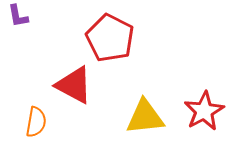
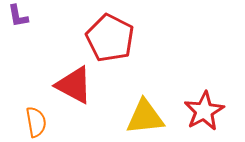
orange semicircle: rotated 20 degrees counterclockwise
